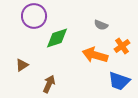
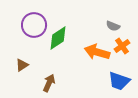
purple circle: moved 9 px down
gray semicircle: moved 12 px right, 1 px down
green diamond: moved 1 px right; rotated 15 degrees counterclockwise
orange arrow: moved 2 px right, 3 px up
brown arrow: moved 1 px up
